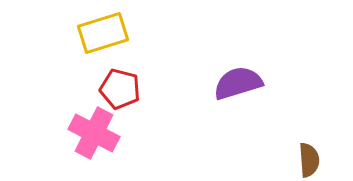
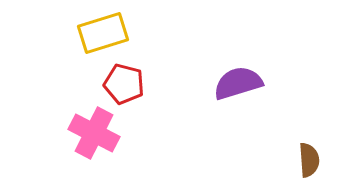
red pentagon: moved 4 px right, 5 px up
